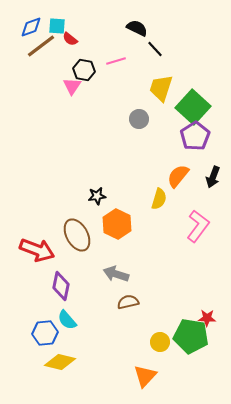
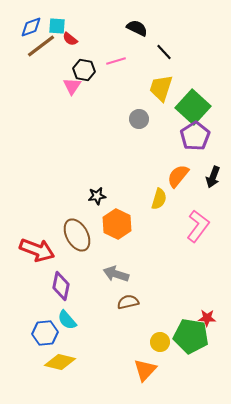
black line: moved 9 px right, 3 px down
orange triangle: moved 6 px up
